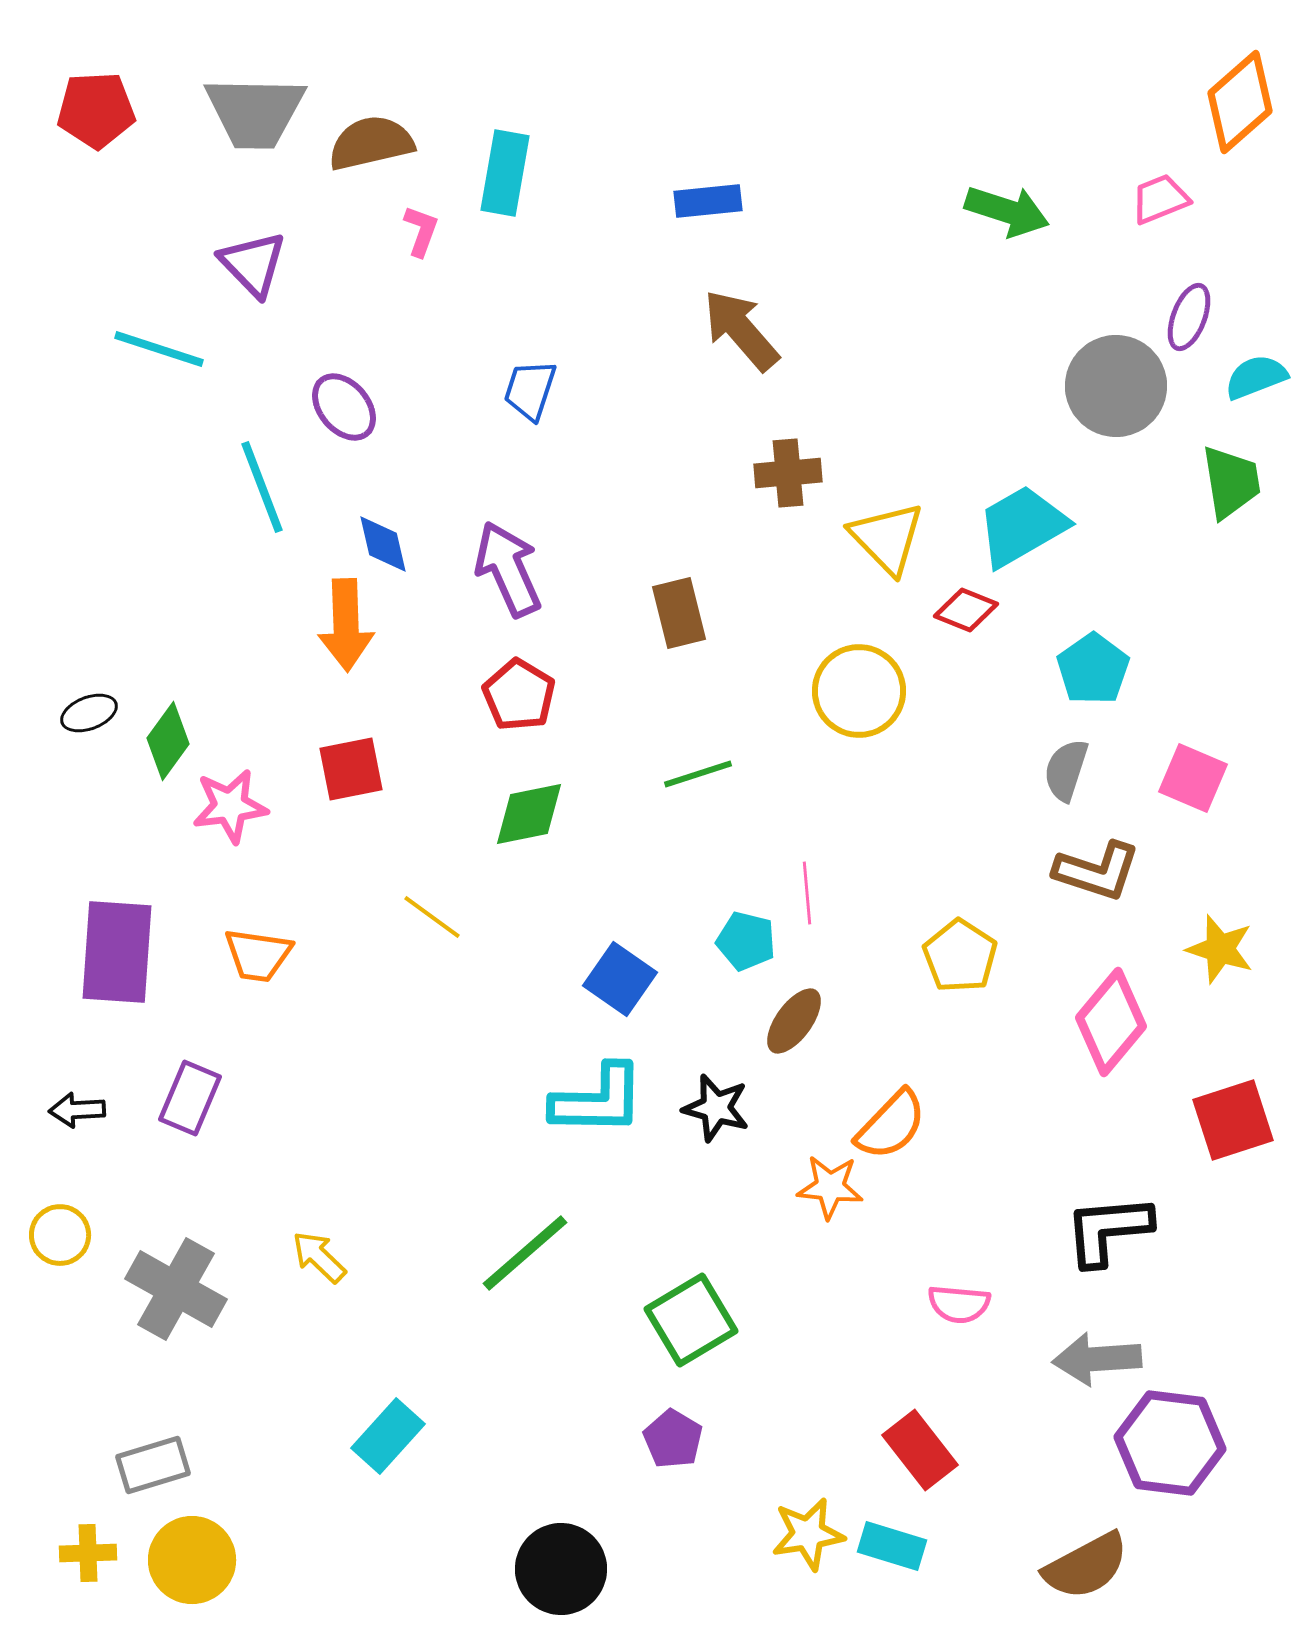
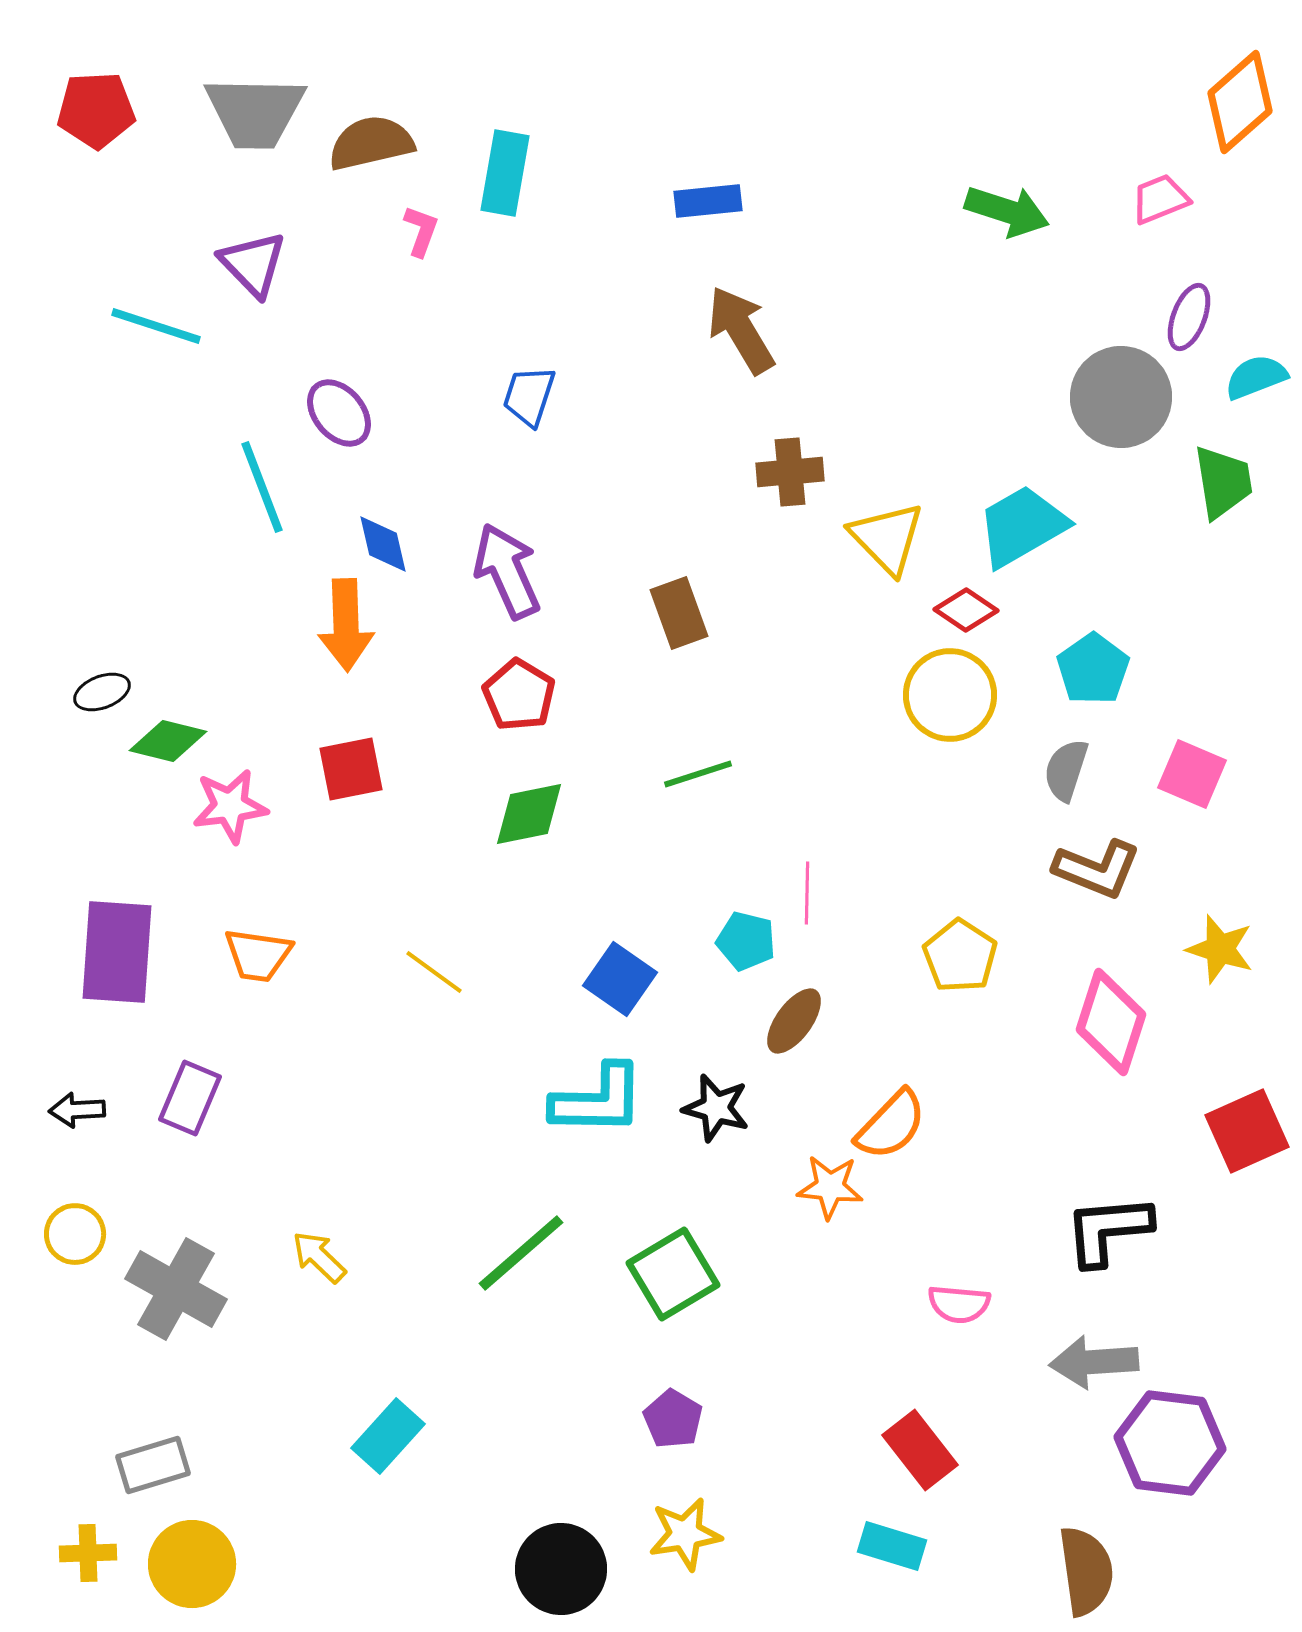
brown arrow at (741, 330): rotated 10 degrees clockwise
cyan line at (159, 349): moved 3 px left, 23 px up
gray circle at (1116, 386): moved 5 px right, 11 px down
blue trapezoid at (530, 390): moved 1 px left, 6 px down
purple ellipse at (344, 407): moved 5 px left, 6 px down
brown cross at (788, 473): moved 2 px right, 1 px up
green trapezoid at (1231, 482): moved 8 px left
purple arrow at (508, 569): moved 1 px left, 2 px down
red diamond at (966, 610): rotated 12 degrees clockwise
brown rectangle at (679, 613): rotated 6 degrees counterclockwise
yellow circle at (859, 691): moved 91 px right, 4 px down
black ellipse at (89, 713): moved 13 px right, 21 px up
green diamond at (168, 741): rotated 68 degrees clockwise
pink square at (1193, 778): moved 1 px left, 4 px up
brown L-shape at (1097, 871): moved 2 px up; rotated 4 degrees clockwise
pink line at (807, 893): rotated 6 degrees clockwise
yellow line at (432, 917): moved 2 px right, 55 px down
pink diamond at (1111, 1022): rotated 22 degrees counterclockwise
red square at (1233, 1120): moved 14 px right, 11 px down; rotated 6 degrees counterclockwise
yellow circle at (60, 1235): moved 15 px right, 1 px up
green line at (525, 1253): moved 4 px left
green square at (691, 1320): moved 18 px left, 46 px up
gray arrow at (1097, 1359): moved 3 px left, 3 px down
purple pentagon at (673, 1439): moved 20 px up
yellow star at (808, 1534): moved 123 px left
yellow circle at (192, 1560): moved 4 px down
brown semicircle at (1086, 1566): moved 5 px down; rotated 70 degrees counterclockwise
